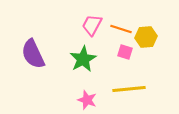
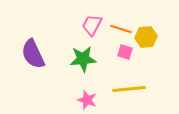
green star: rotated 24 degrees clockwise
